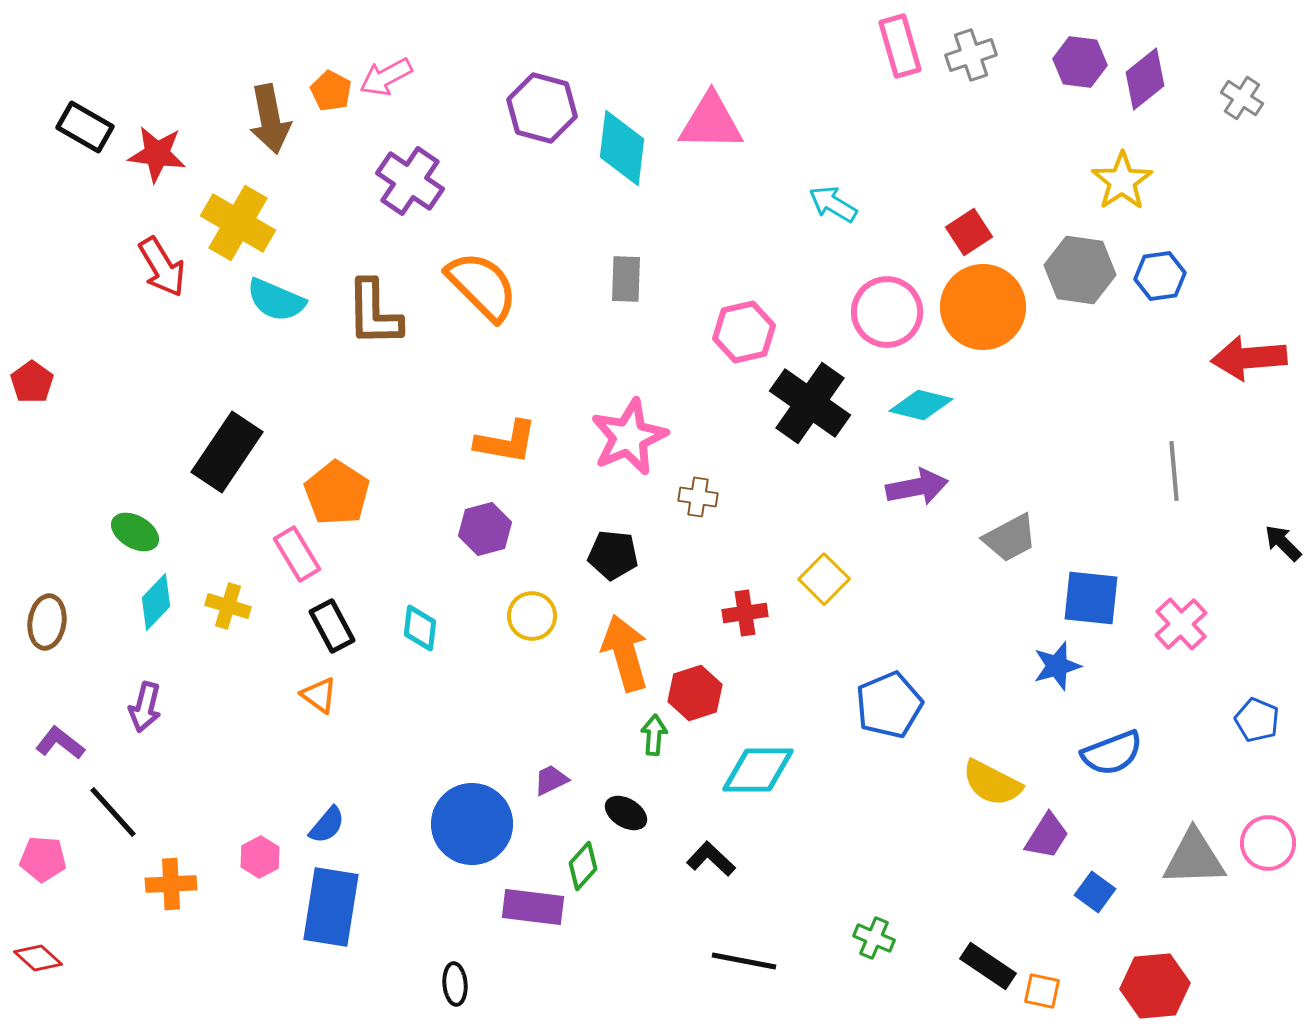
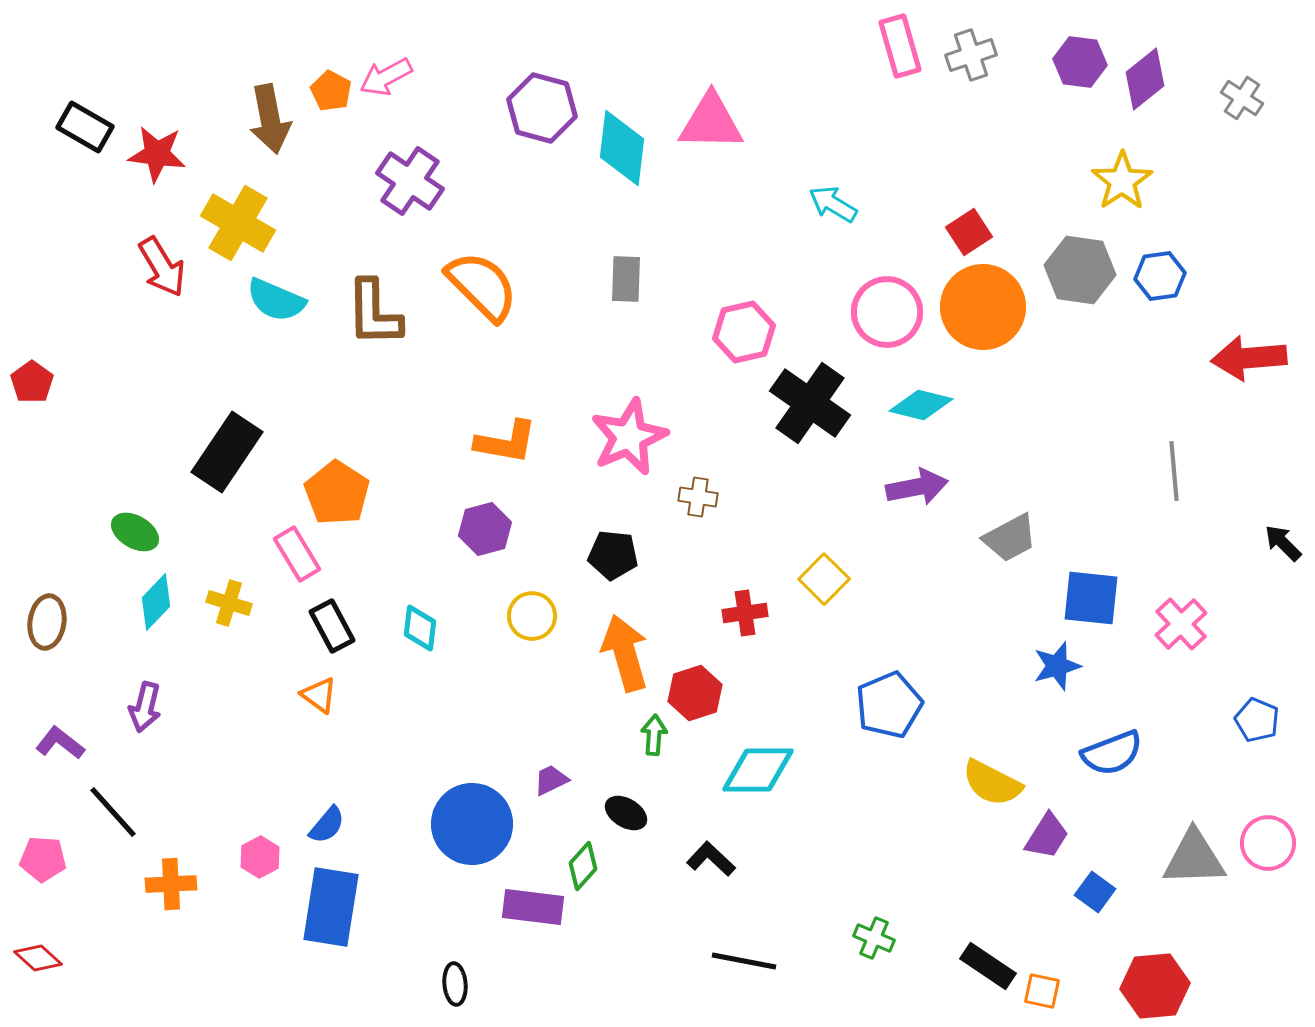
yellow cross at (228, 606): moved 1 px right, 3 px up
